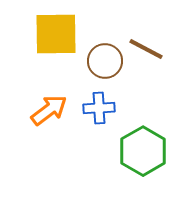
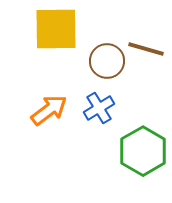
yellow square: moved 5 px up
brown line: rotated 12 degrees counterclockwise
brown circle: moved 2 px right
blue cross: rotated 28 degrees counterclockwise
